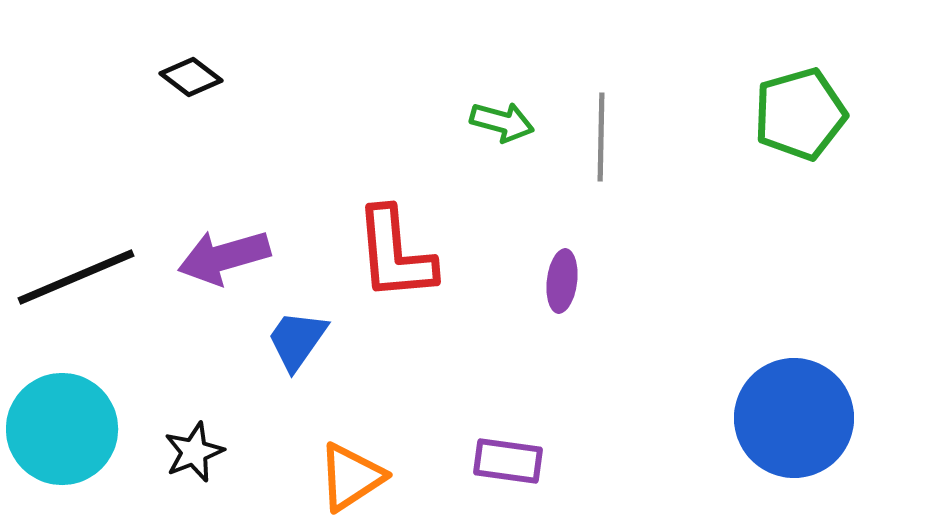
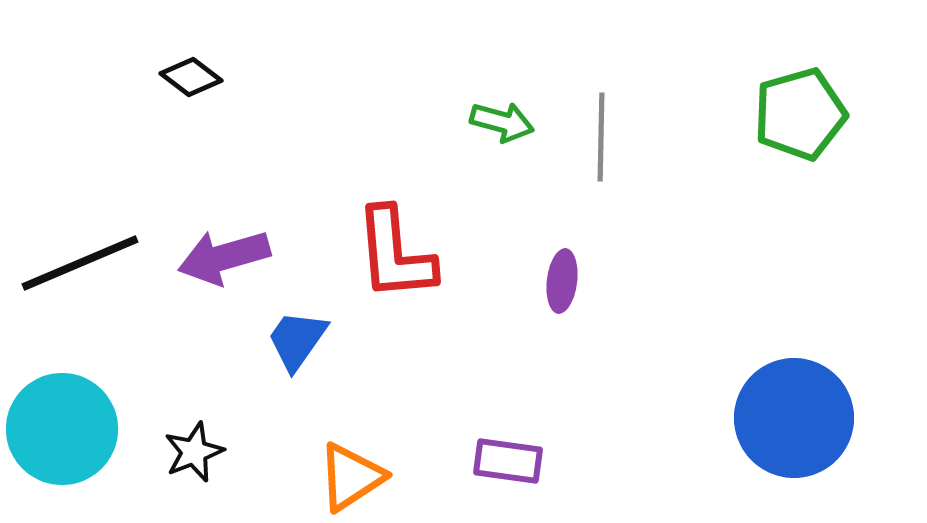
black line: moved 4 px right, 14 px up
